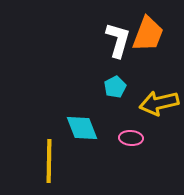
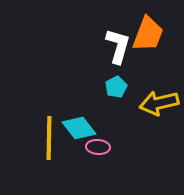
white L-shape: moved 6 px down
cyan pentagon: moved 1 px right
cyan diamond: moved 3 px left; rotated 16 degrees counterclockwise
pink ellipse: moved 33 px left, 9 px down
yellow line: moved 23 px up
